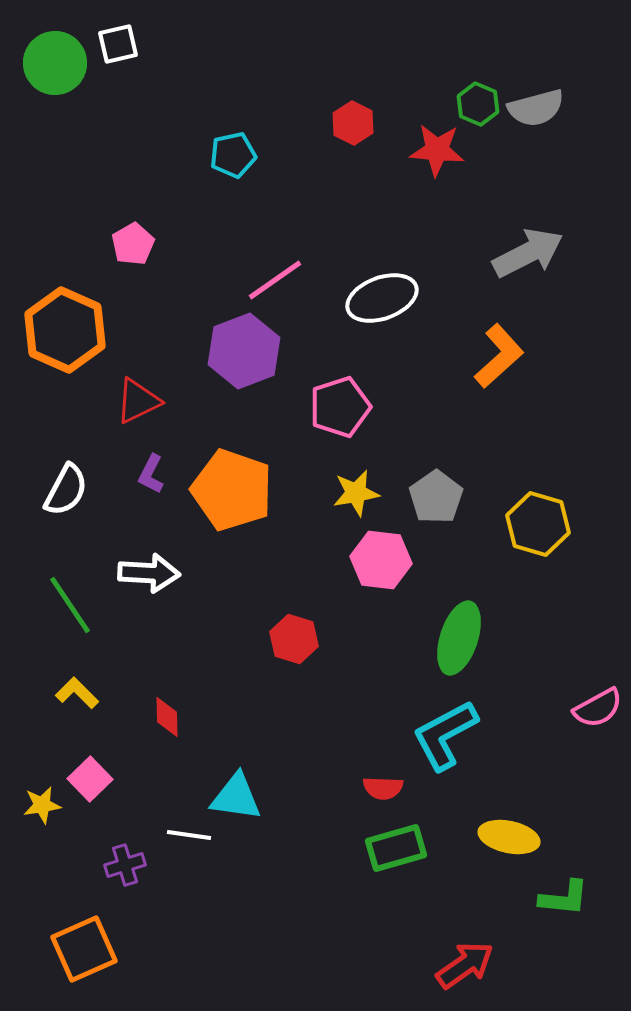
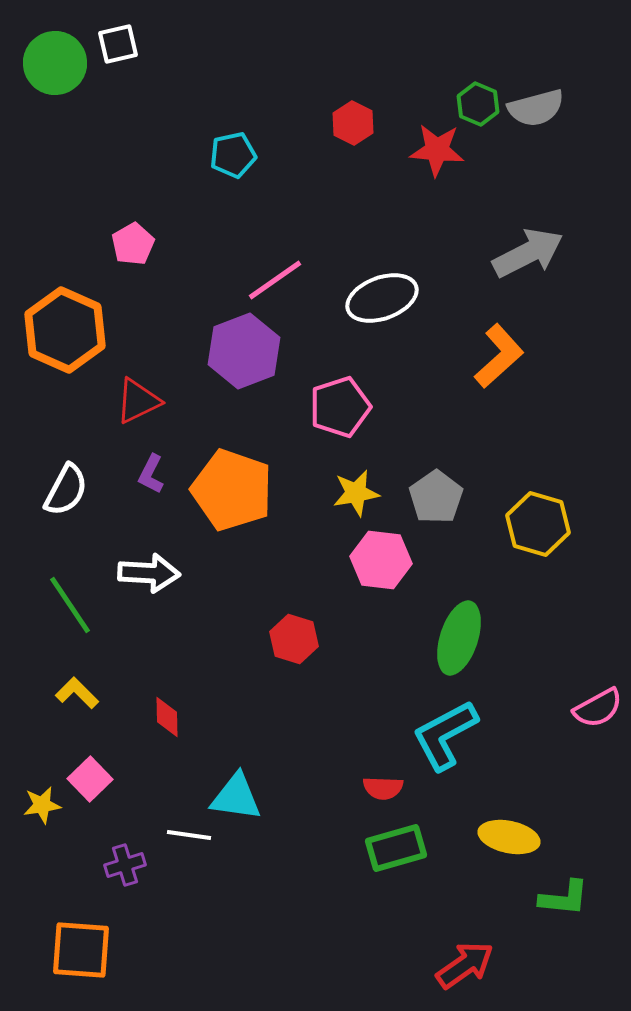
orange square at (84, 949): moved 3 px left, 1 px down; rotated 28 degrees clockwise
